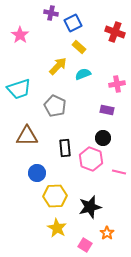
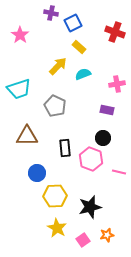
orange star: moved 2 px down; rotated 24 degrees clockwise
pink square: moved 2 px left, 5 px up; rotated 24 degrees clockwise
